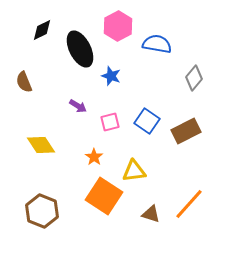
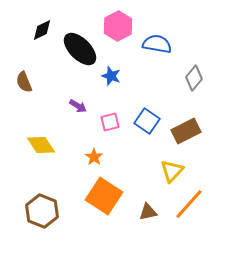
black ellipse: rotated 18 degrees counterclockwise
yellow triangle: moved 38 px right; rotated 40 degrees counterclockwise
brown triangle: moved 3 px left, 2 px up; rotated 30 degrees counterclockwise
